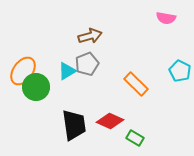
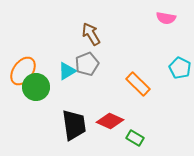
brown arrow: moved 1 px right, 2 px up; rotated 105 degrees counterclockwise
cyan pentagon: moved 3 px up
orange rectangle: moved 2 px right
